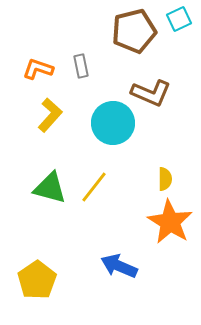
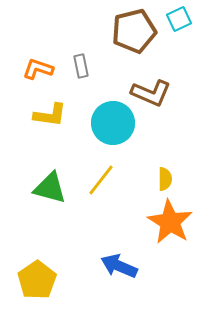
yellow L-shape: rotated 56 degrees clockwise
yellow line: moved 7 px right, 7 px up
